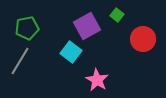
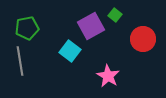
green square: moved 2 px left
purple square: moved 4 px right
cyan square: moved 1 px left, 1 px up
gray line: rotated 40 degrees counterclockwise
pink star: moved 11 px right, 4 px up
